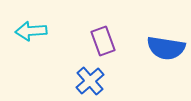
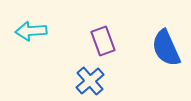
blue semicircle: rotated 57 degrees clockwise
